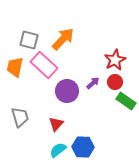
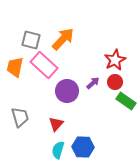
gray square: moved 2 px right
cyan semicircle: rotated 36 degrees counterclockwise
